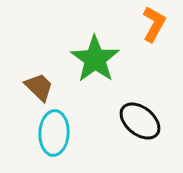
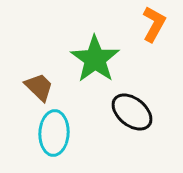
black ellipse: moved 8 px left, 9 px up
